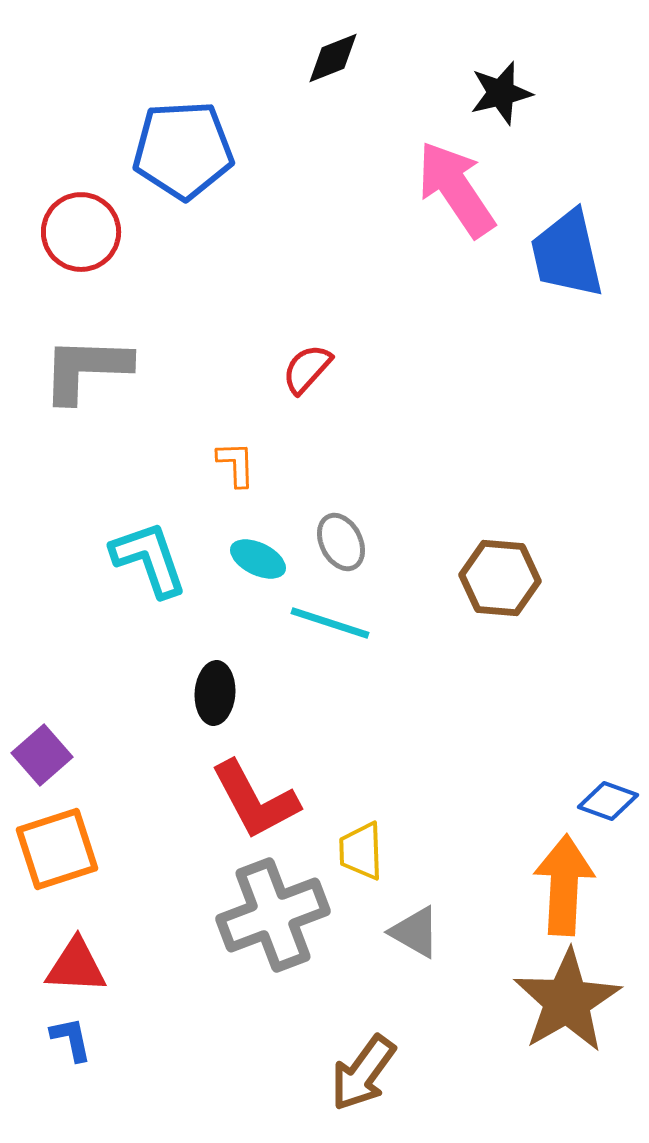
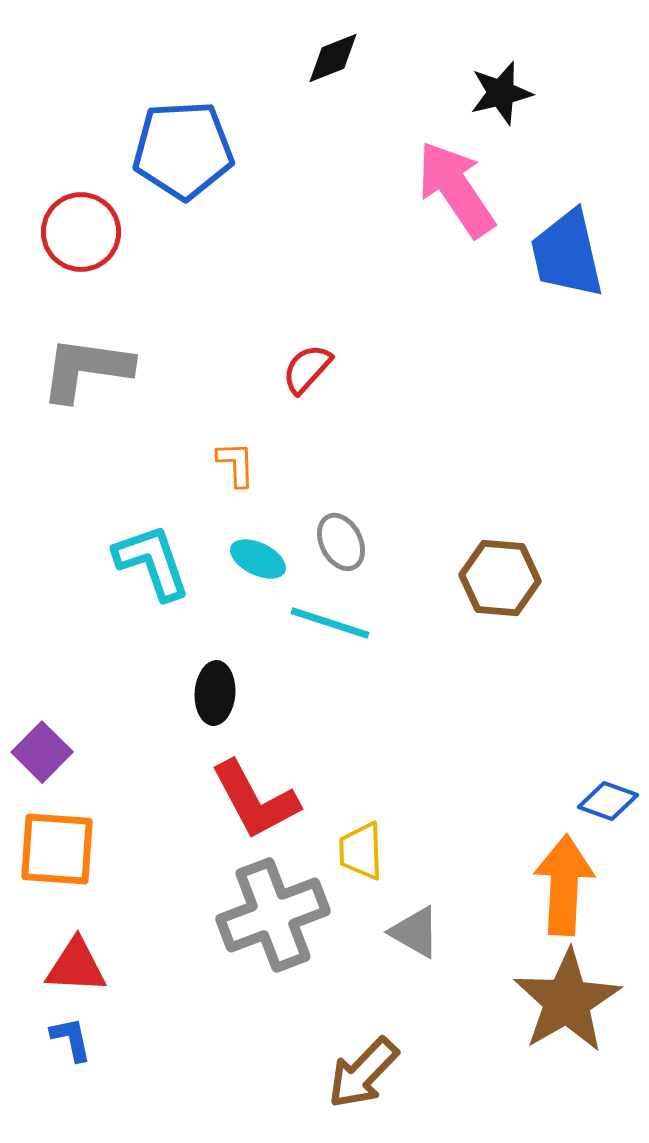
gray L-shape: rotated 6 degrees clockwise
cyan L-shape: moved 3 px right, 3 px down
purple square: moved 3 px up; rotated 4 degrees counterclockwise
orange square: rotated 22 degrees clockwise
brown arrow: rotated 8 degrees clockwise
